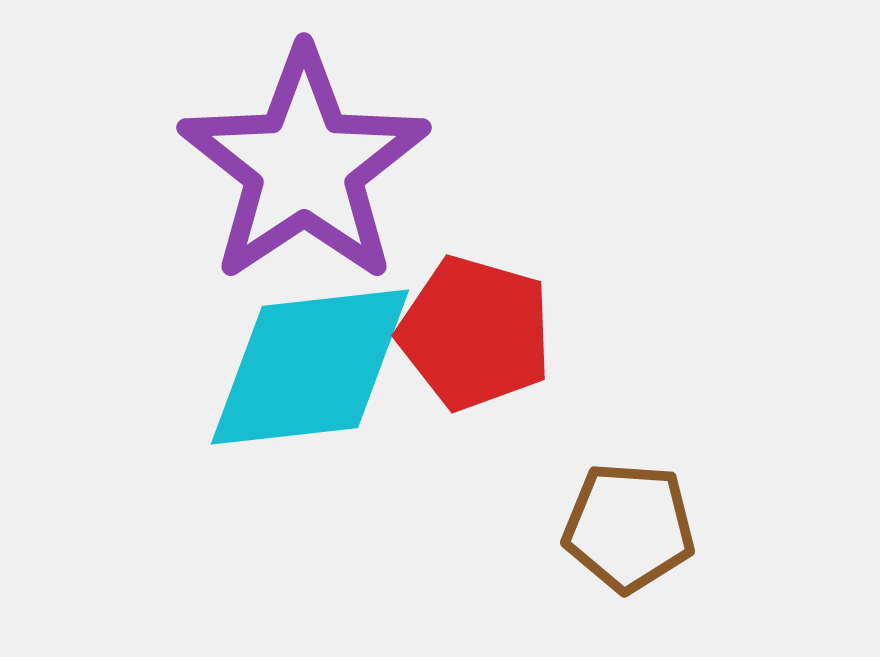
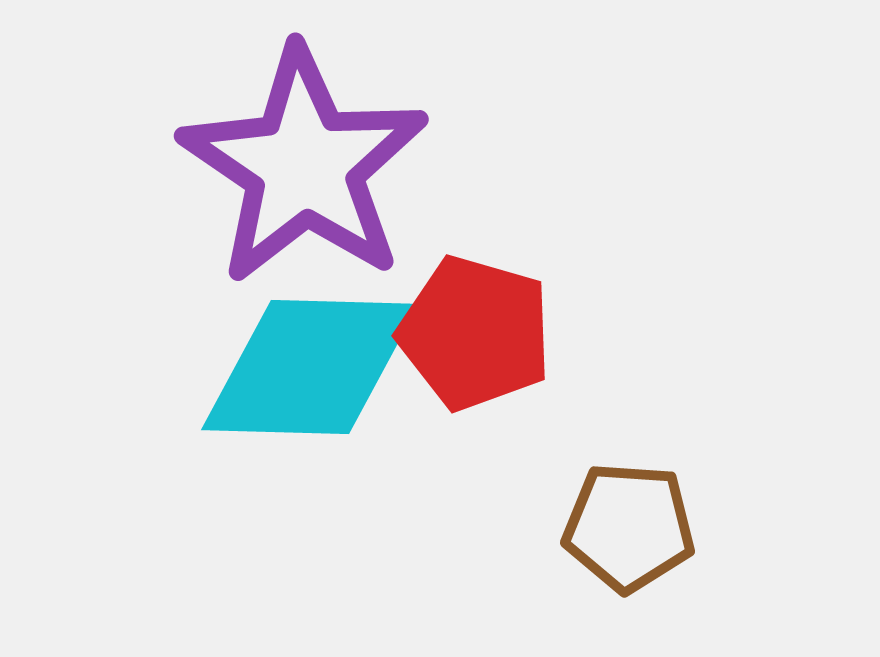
purple star: rotated 4 degrees counterclockwise
cyan diamond: rotated 8 degrees clockwise
